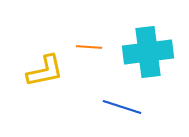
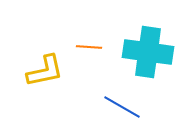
cyan cross: rotated 15 degrees clockwise
blue line: rotated 12 degrees clockwise
